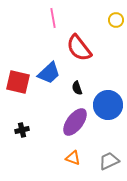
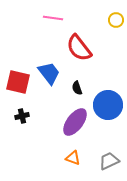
pink line: rotated 72 degrees counterclockwise
blue trapezoid: rotated 85 degrees counterclockwise
black cross: moved 14 px up
